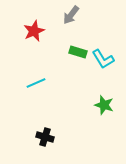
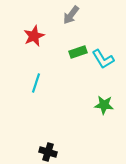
red star: moved 5 px down
green rectangle: rotated 36 degrees counterclockwise
cyan line: rotated 48 degrees counterclockwise
green star: rotated 12 degrees counterclockwise
black cross: moved 3 px right, 15 px down
